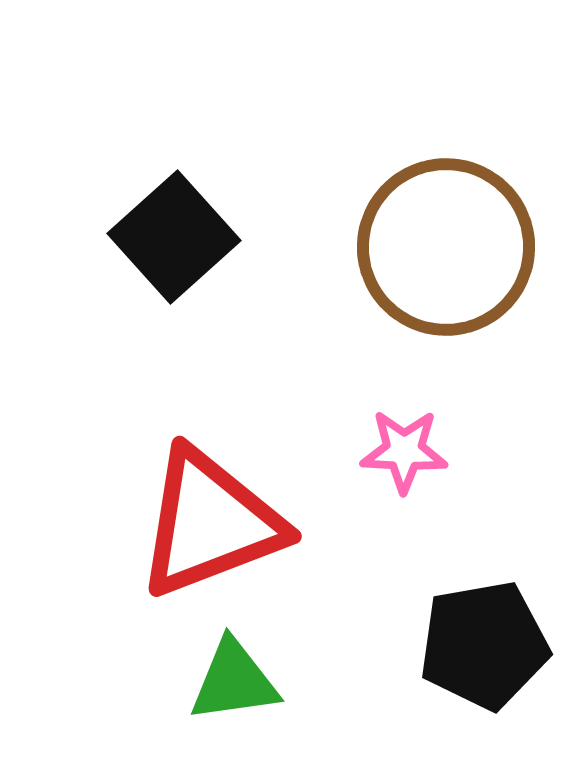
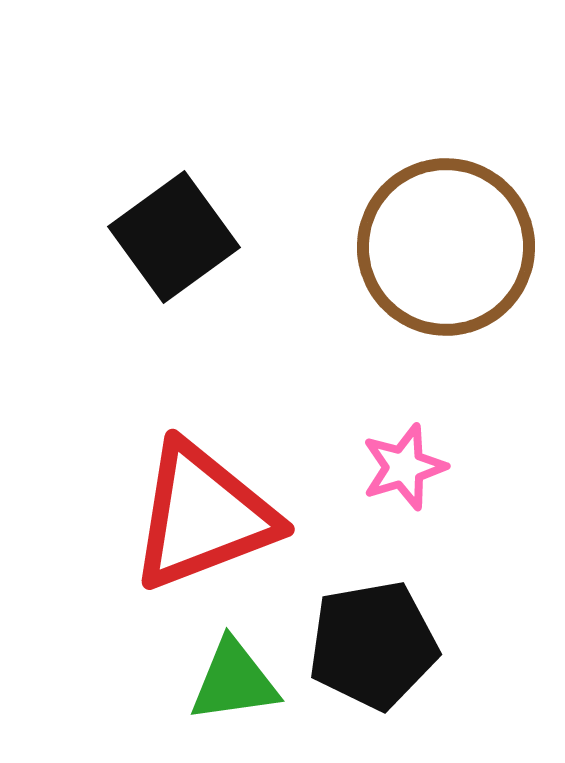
black square: rotated 6 degrees clockwise
pink star: moved 16 px down; rotated 20 degrees counterclockwise
red triangle: moved 7 px left, 7 px up
black pentagon: moved 111 px left
